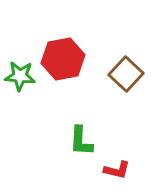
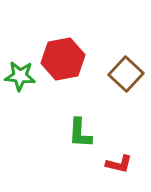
green L-shape: moved 1 px left, 8 px up
red L-shape: moved 2 px right, 6 px up
